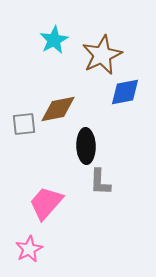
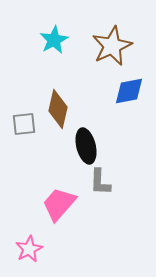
brown star: moved 10 px right, 9 px up
blue diamond: moved 4 px right, 1 px up
brown diamond: rotated 66 degrees counterclockwise
black ellipse: rotated 12 degrees counterclockwise
pink trapezoid: moved 13 px right, 1 px down
